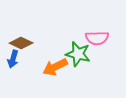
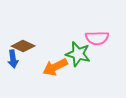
brown diamond: moved 2 px right, 3 px down
blue arrow: rotated 24 degrees counterclockwise
